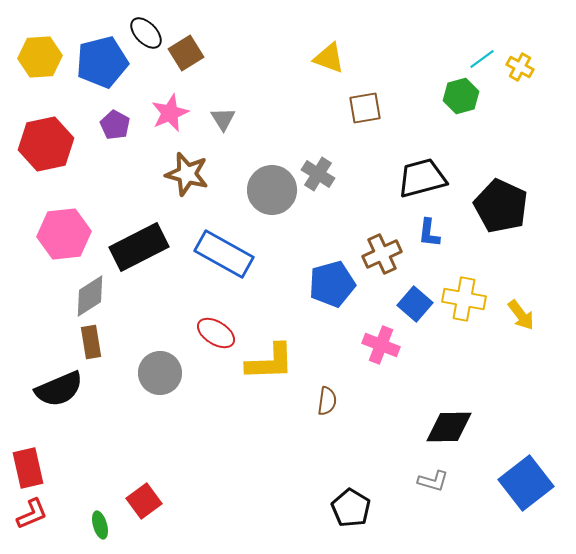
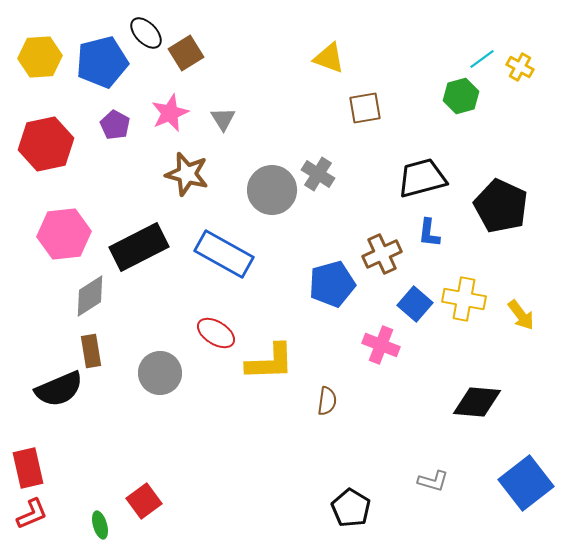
brown rectangle at (91, 342): moved 9 px down
black diamond at (449, 427): moved 28 px right, 25 px up; rotated 6 degrees clockwise
